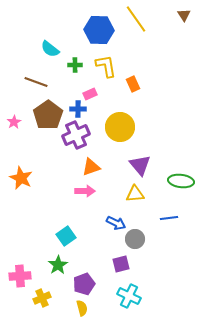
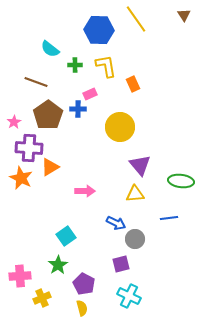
purple cross: moved 47 px left, 13 px down; rotated 28 degrees clockwise
orange triangle: moved 41 px left; rotated 12 degrees counterclockwise
purple pentagon: rotated 25 degrees counterclockwise
